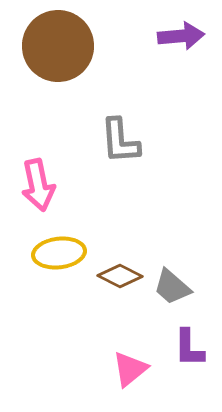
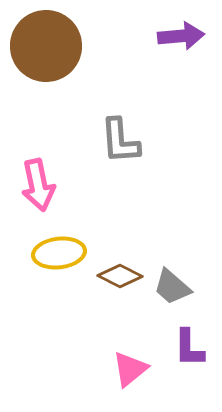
brown circle: moved 12 px left
